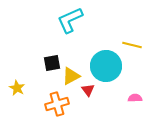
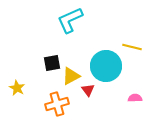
yellow line: moved 2 px down
